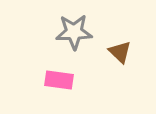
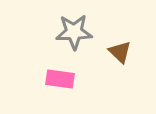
pink rectangle: moved 1 px right, 1 px up
